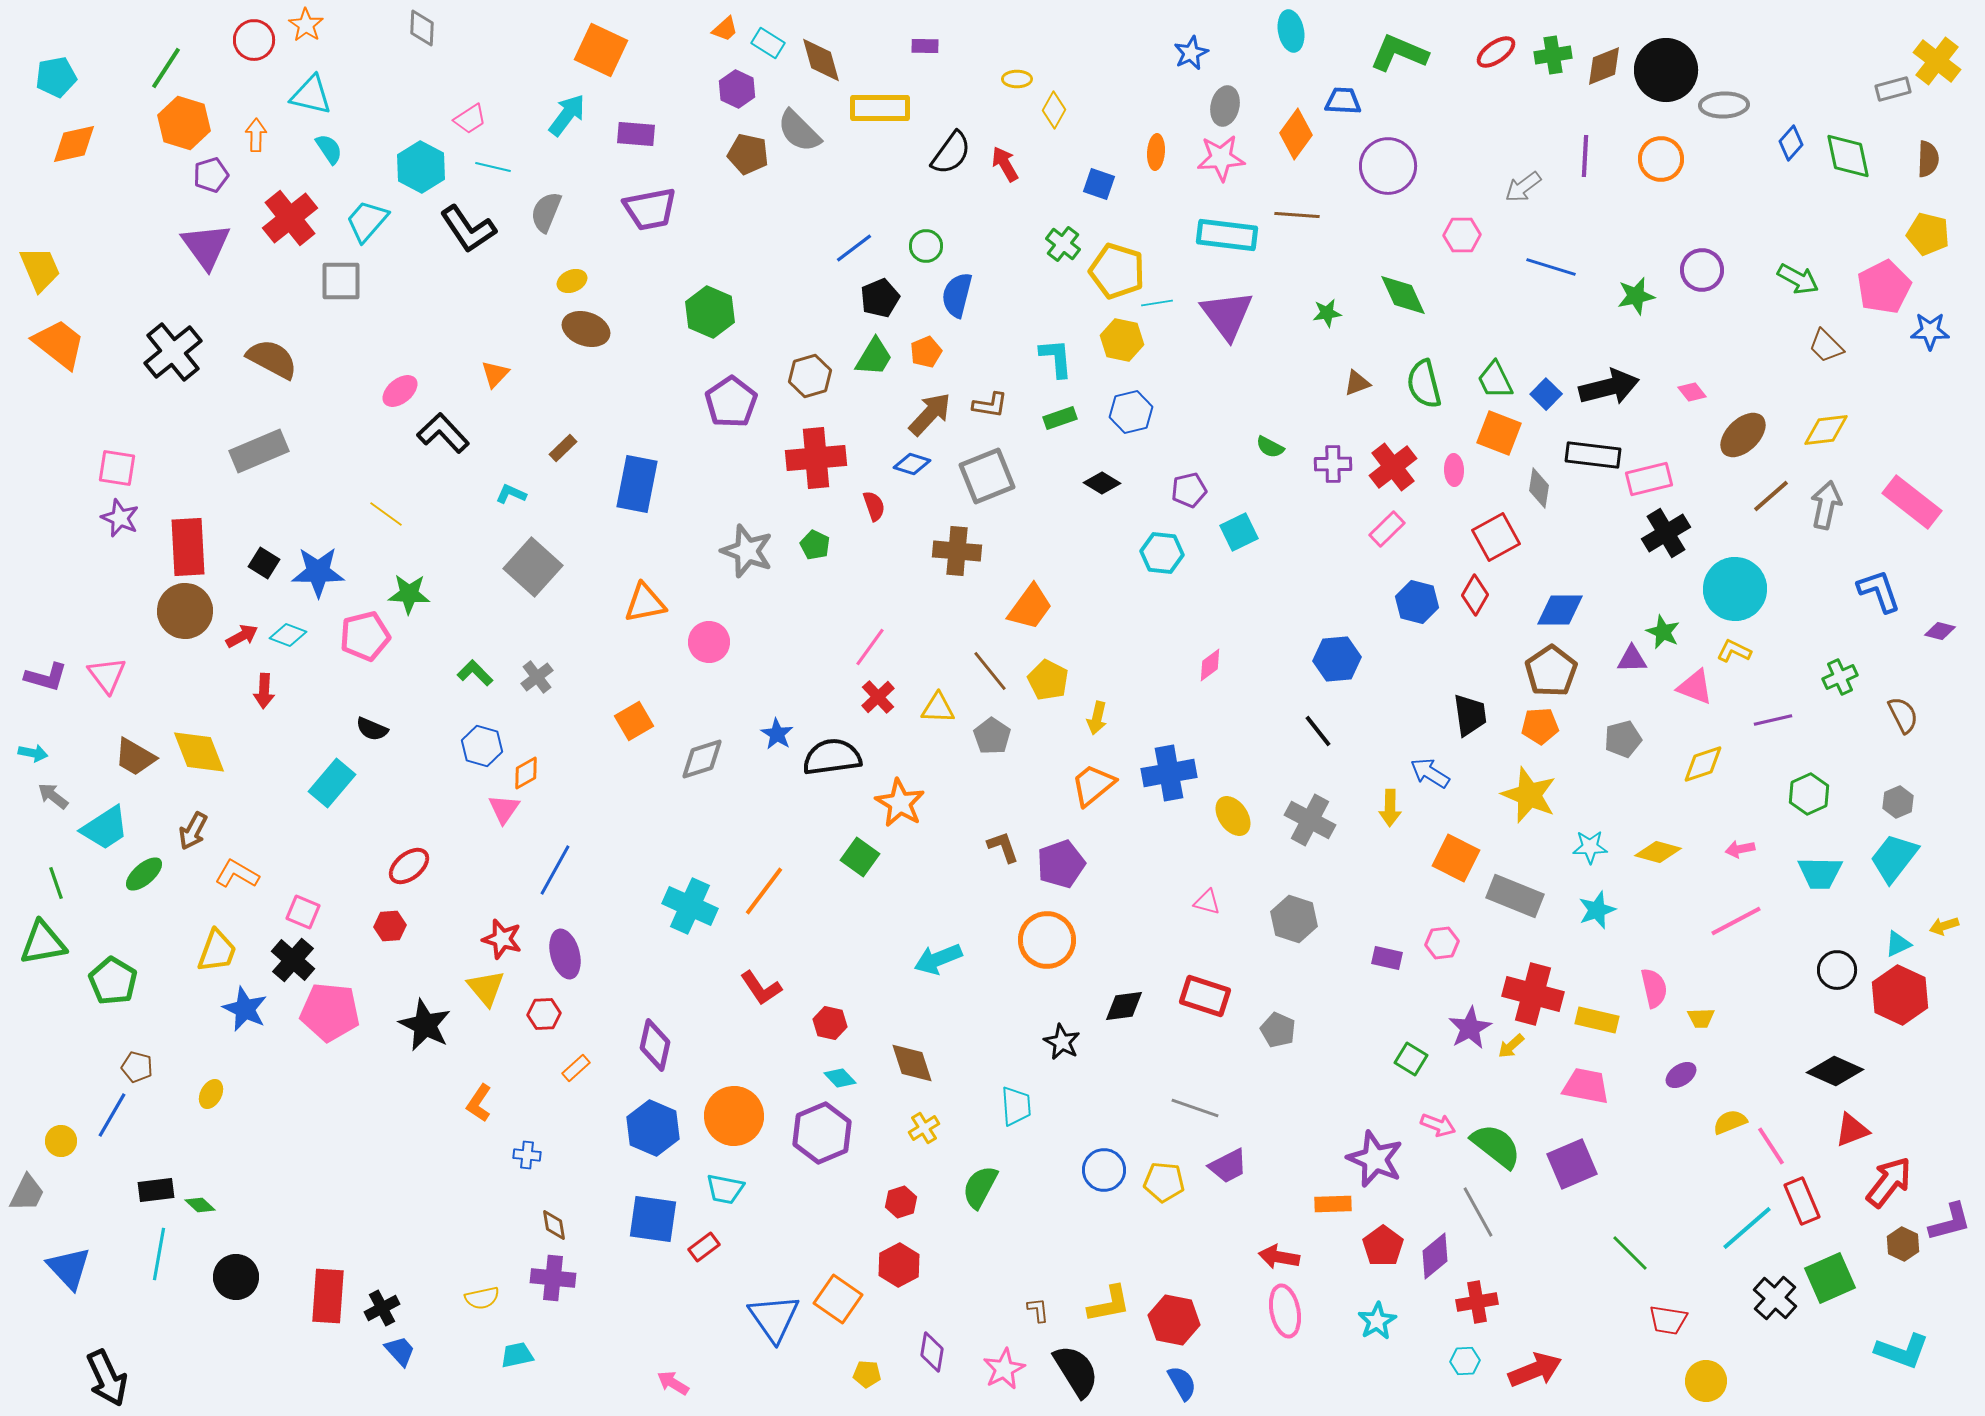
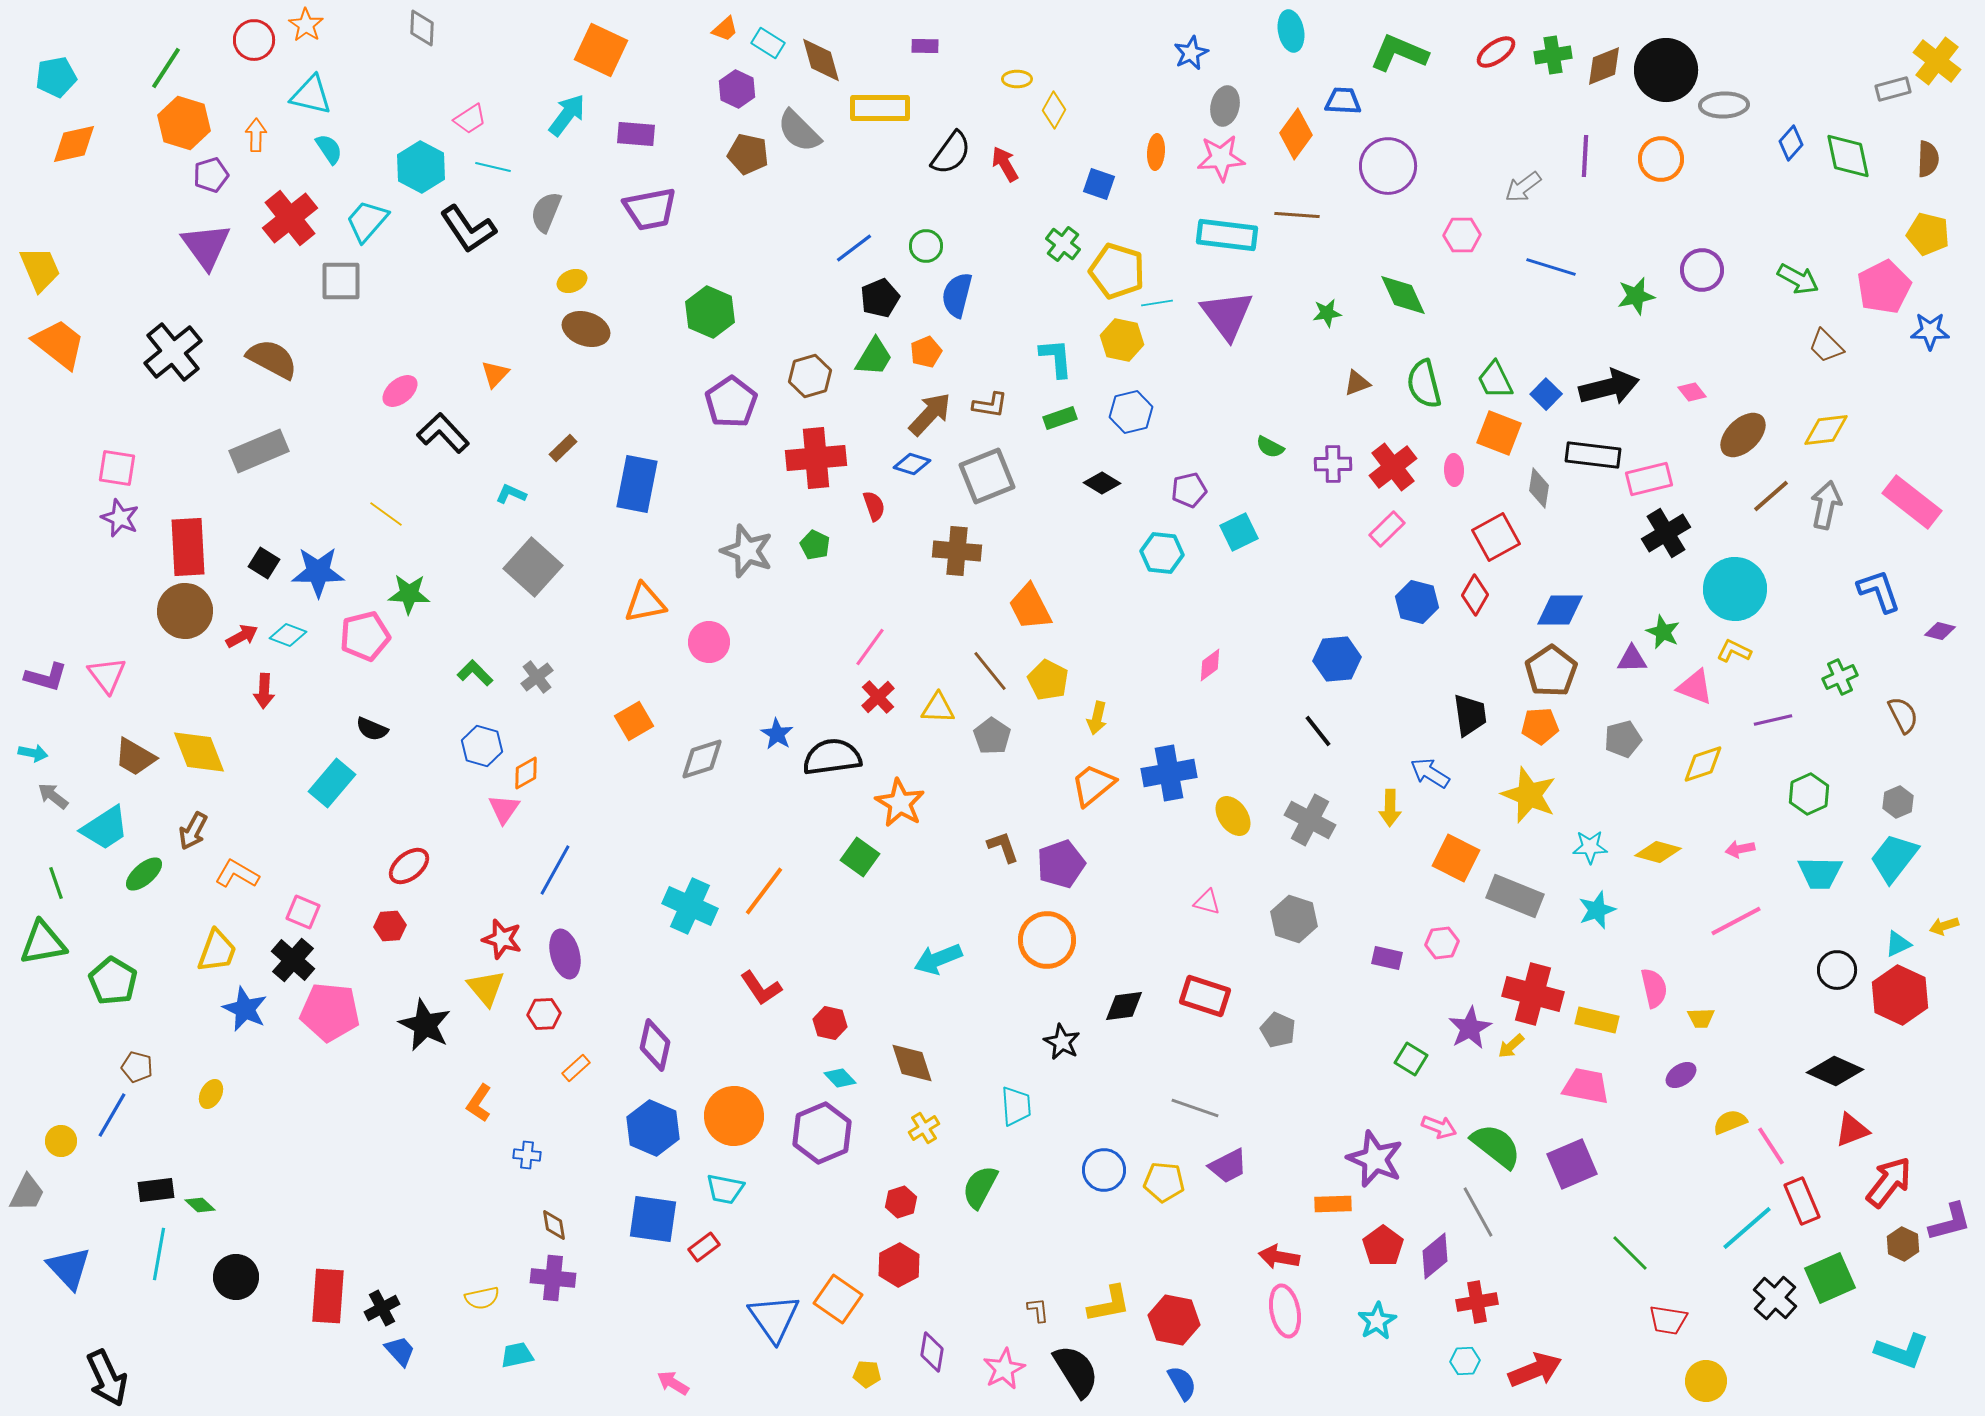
orange trapezoid at (1030, 607): rotated 117 degrees clockwise
pink arrow at (1438, 1125): moved 1 px right, 2 px down
